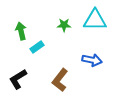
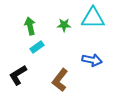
cyan triangle: moved 2 px left, 2 px up
green arrow: moved 9 px right, 5 px up
black L-shape: moved 4 px up
